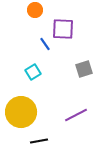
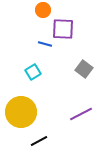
orange circle: moved 8 px right
blue line: rotated 40 degrees counterclockwise
gray square: rotated 36 degrees counterclockwise
purple line: moved 5 px right, 1 px up
black line: rotated 18 degrees counterclockwise
